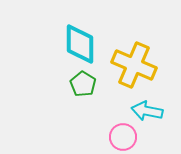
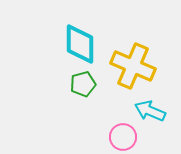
yellow cross: moved 1 px left, 1 px down
green pentagon: rotated 25 degrees clockwise
cyan arrow: moved 3 px right; rotated 12 degrees clockwise
